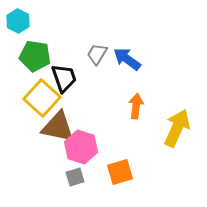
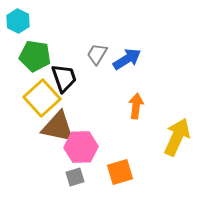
blue arrow: rotated 112 degrees clockwise
yellow square: rotated 6 degrees clockwise
yellow arrow: moved 9 px down
pink hexagon: rotated 20 degrees counterclockwise
